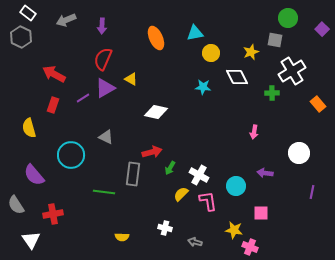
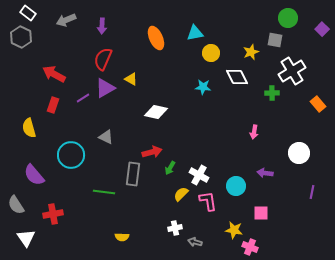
white cross at (165, 228): moved 10 px right; rotated 24 degrees counterclockwise
white triangle at (31, 240): moved 5 px left, 2 px up
